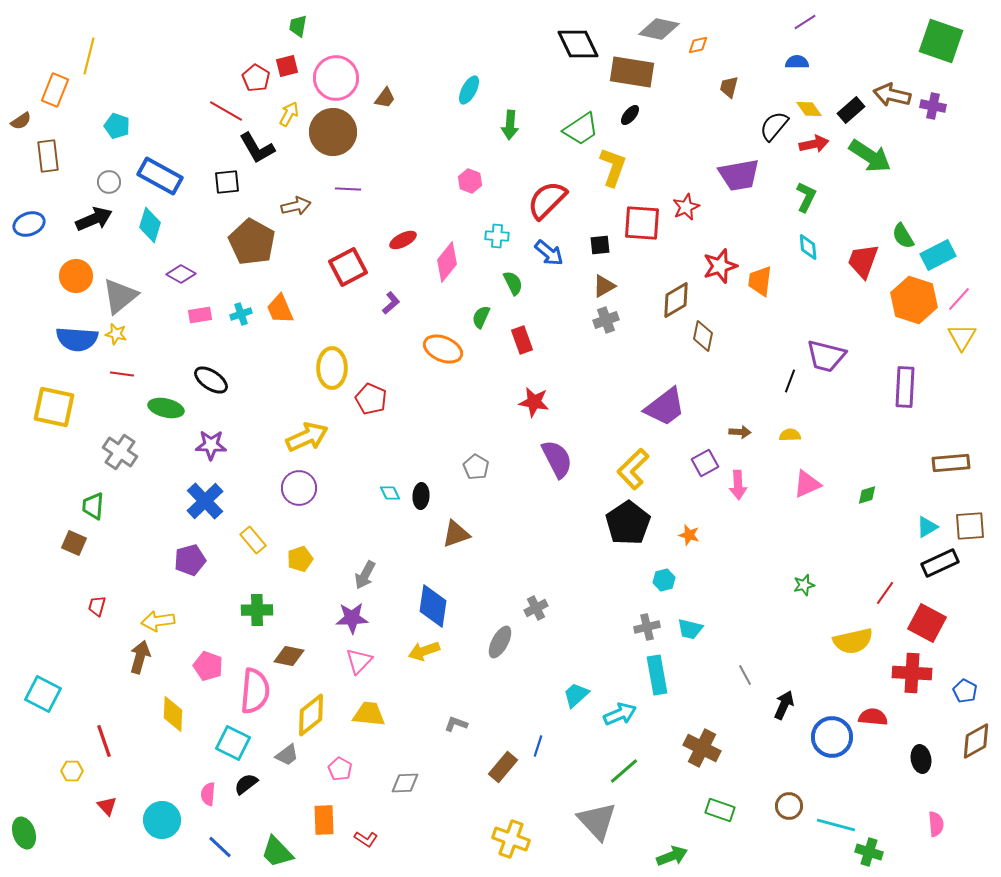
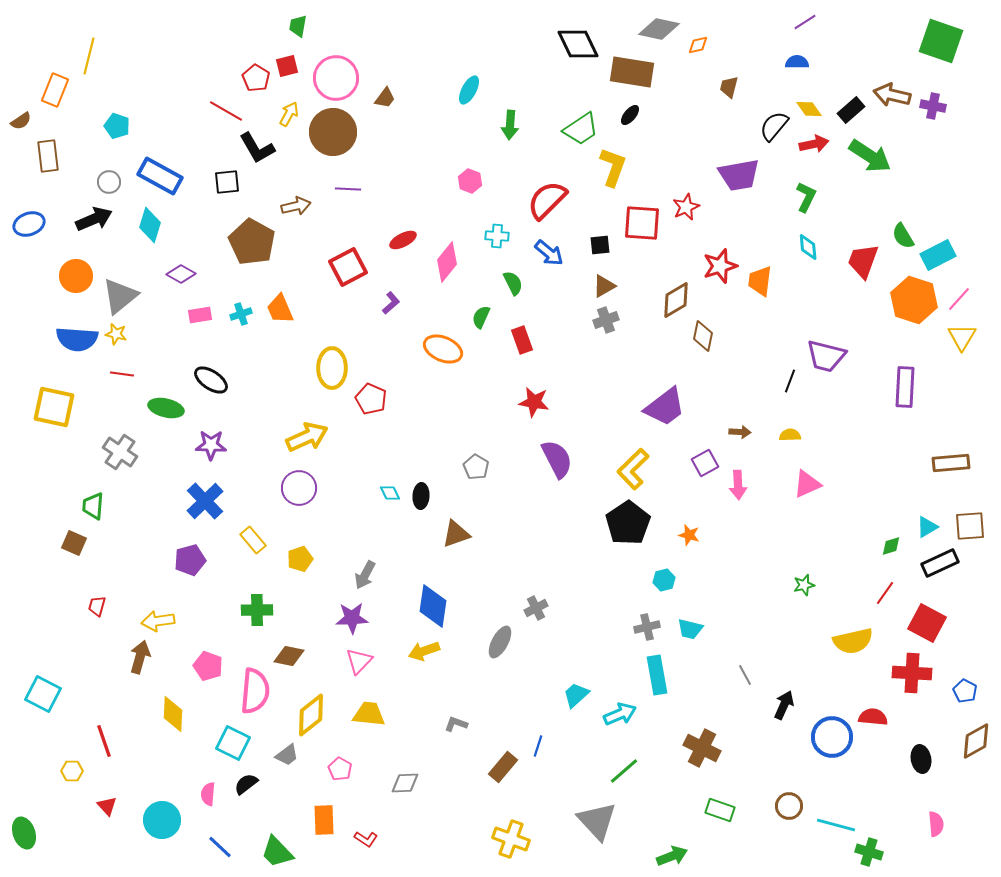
green diamond at (867, 495): moved 24 px right, 51 px down
